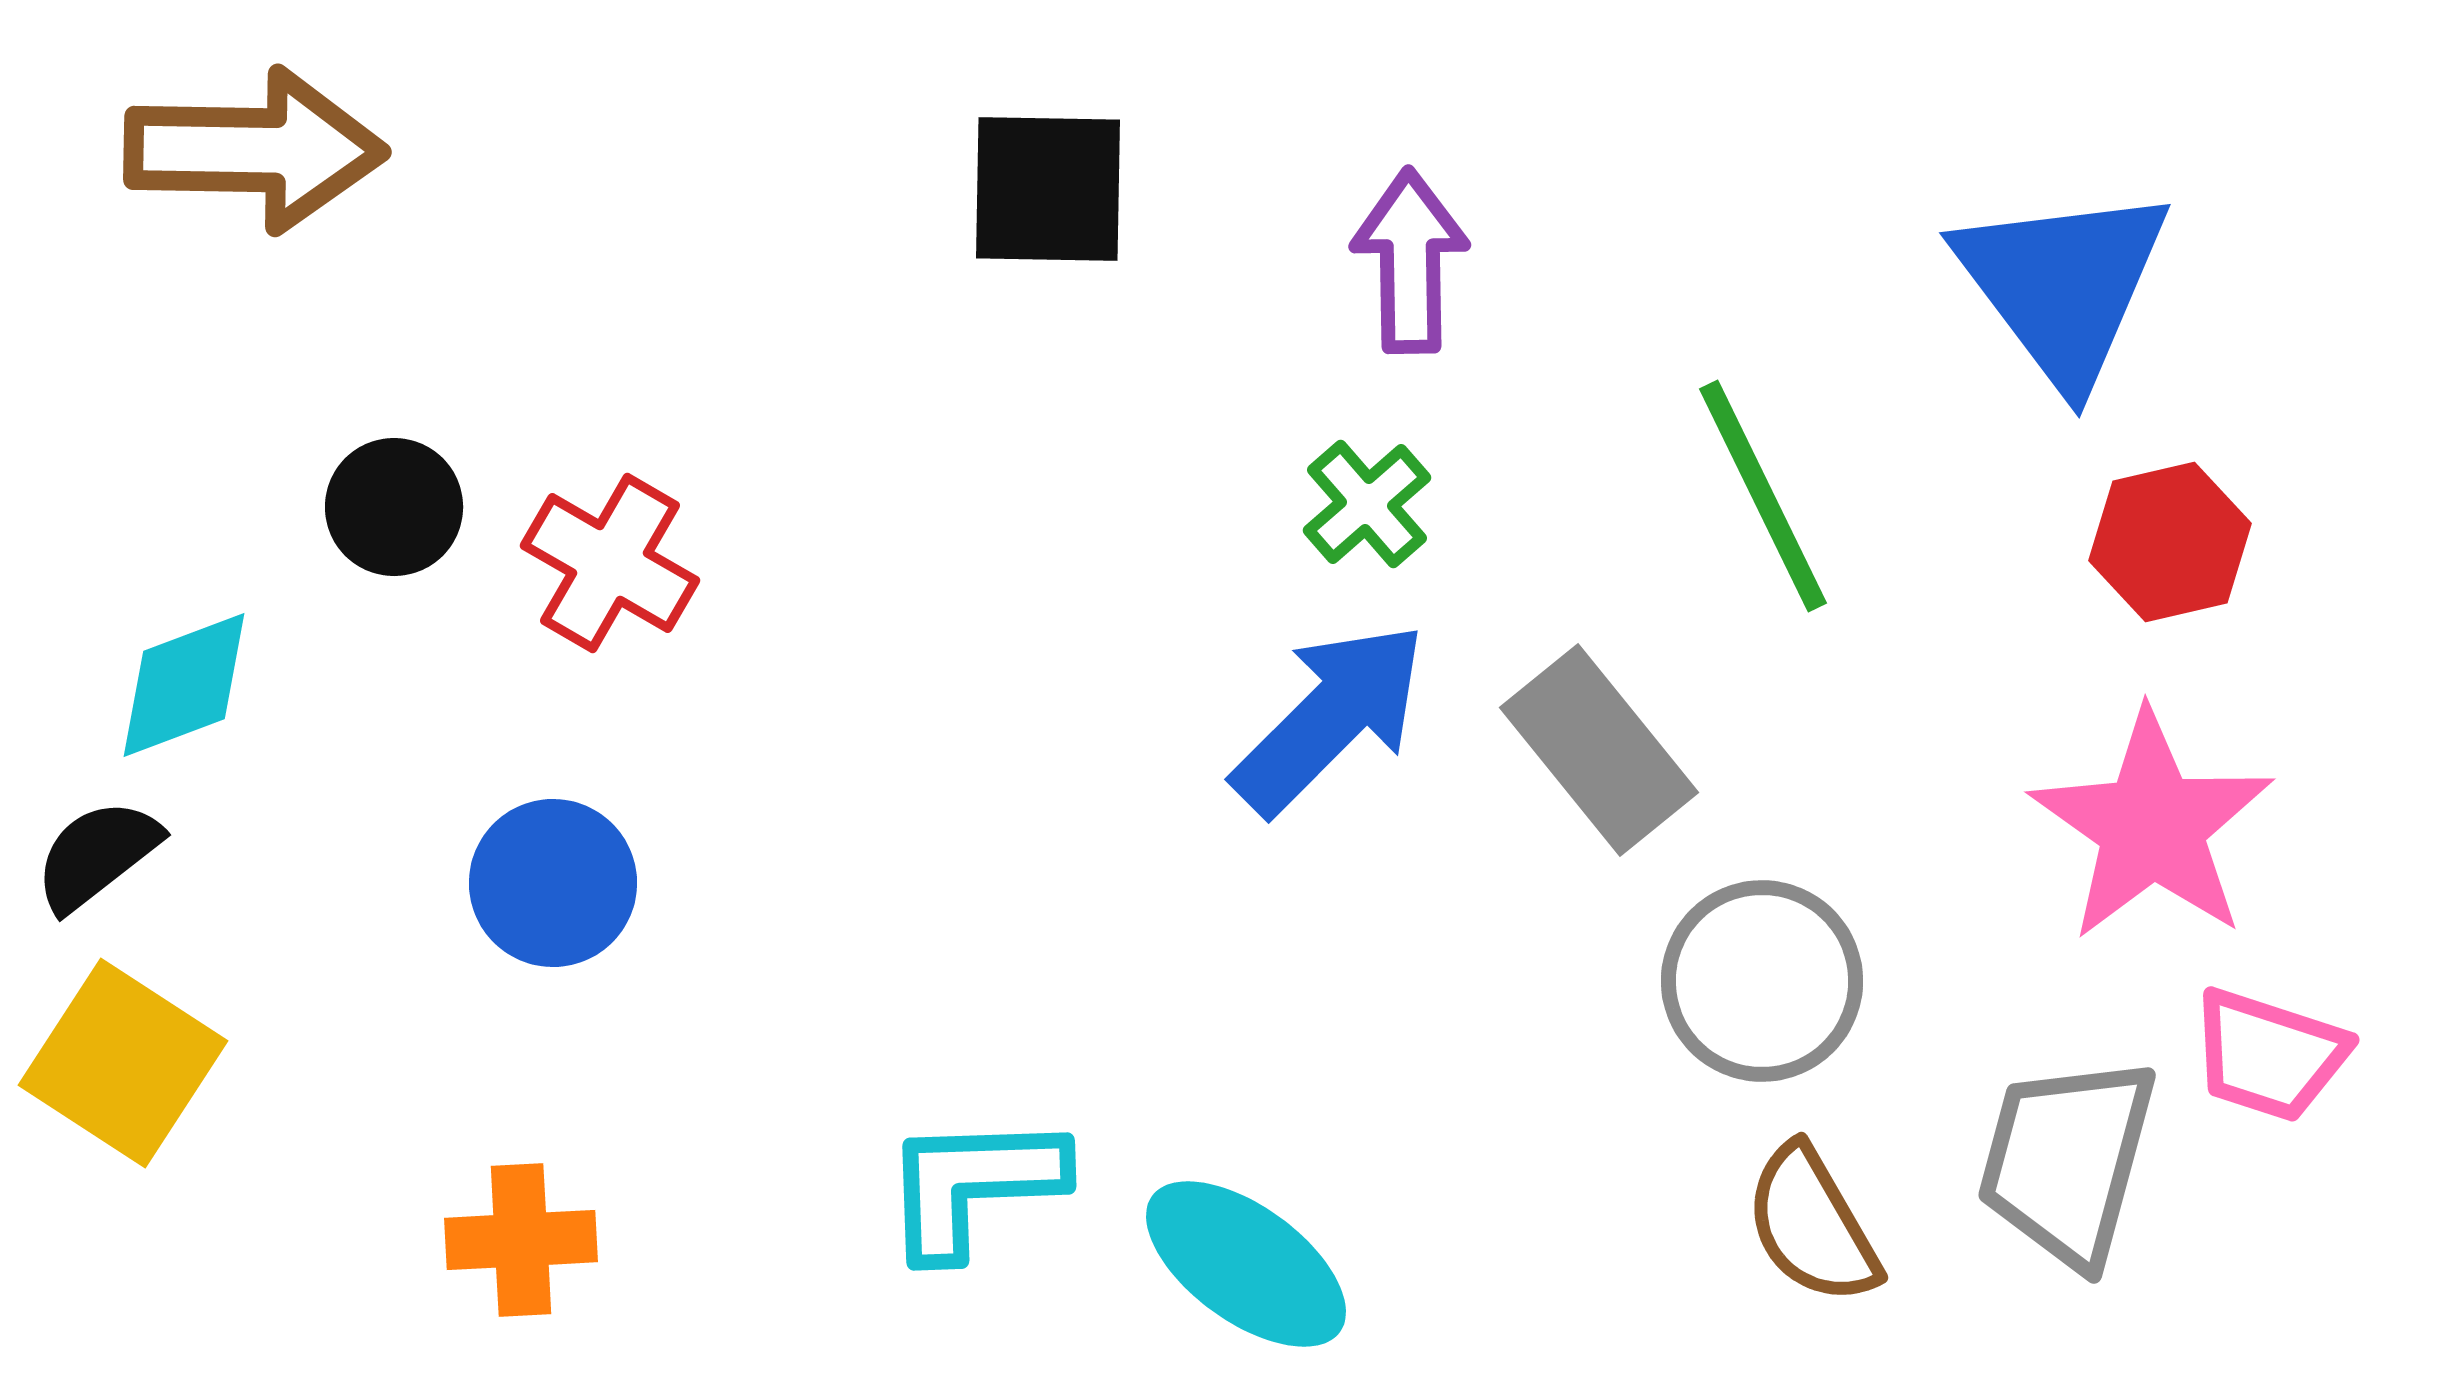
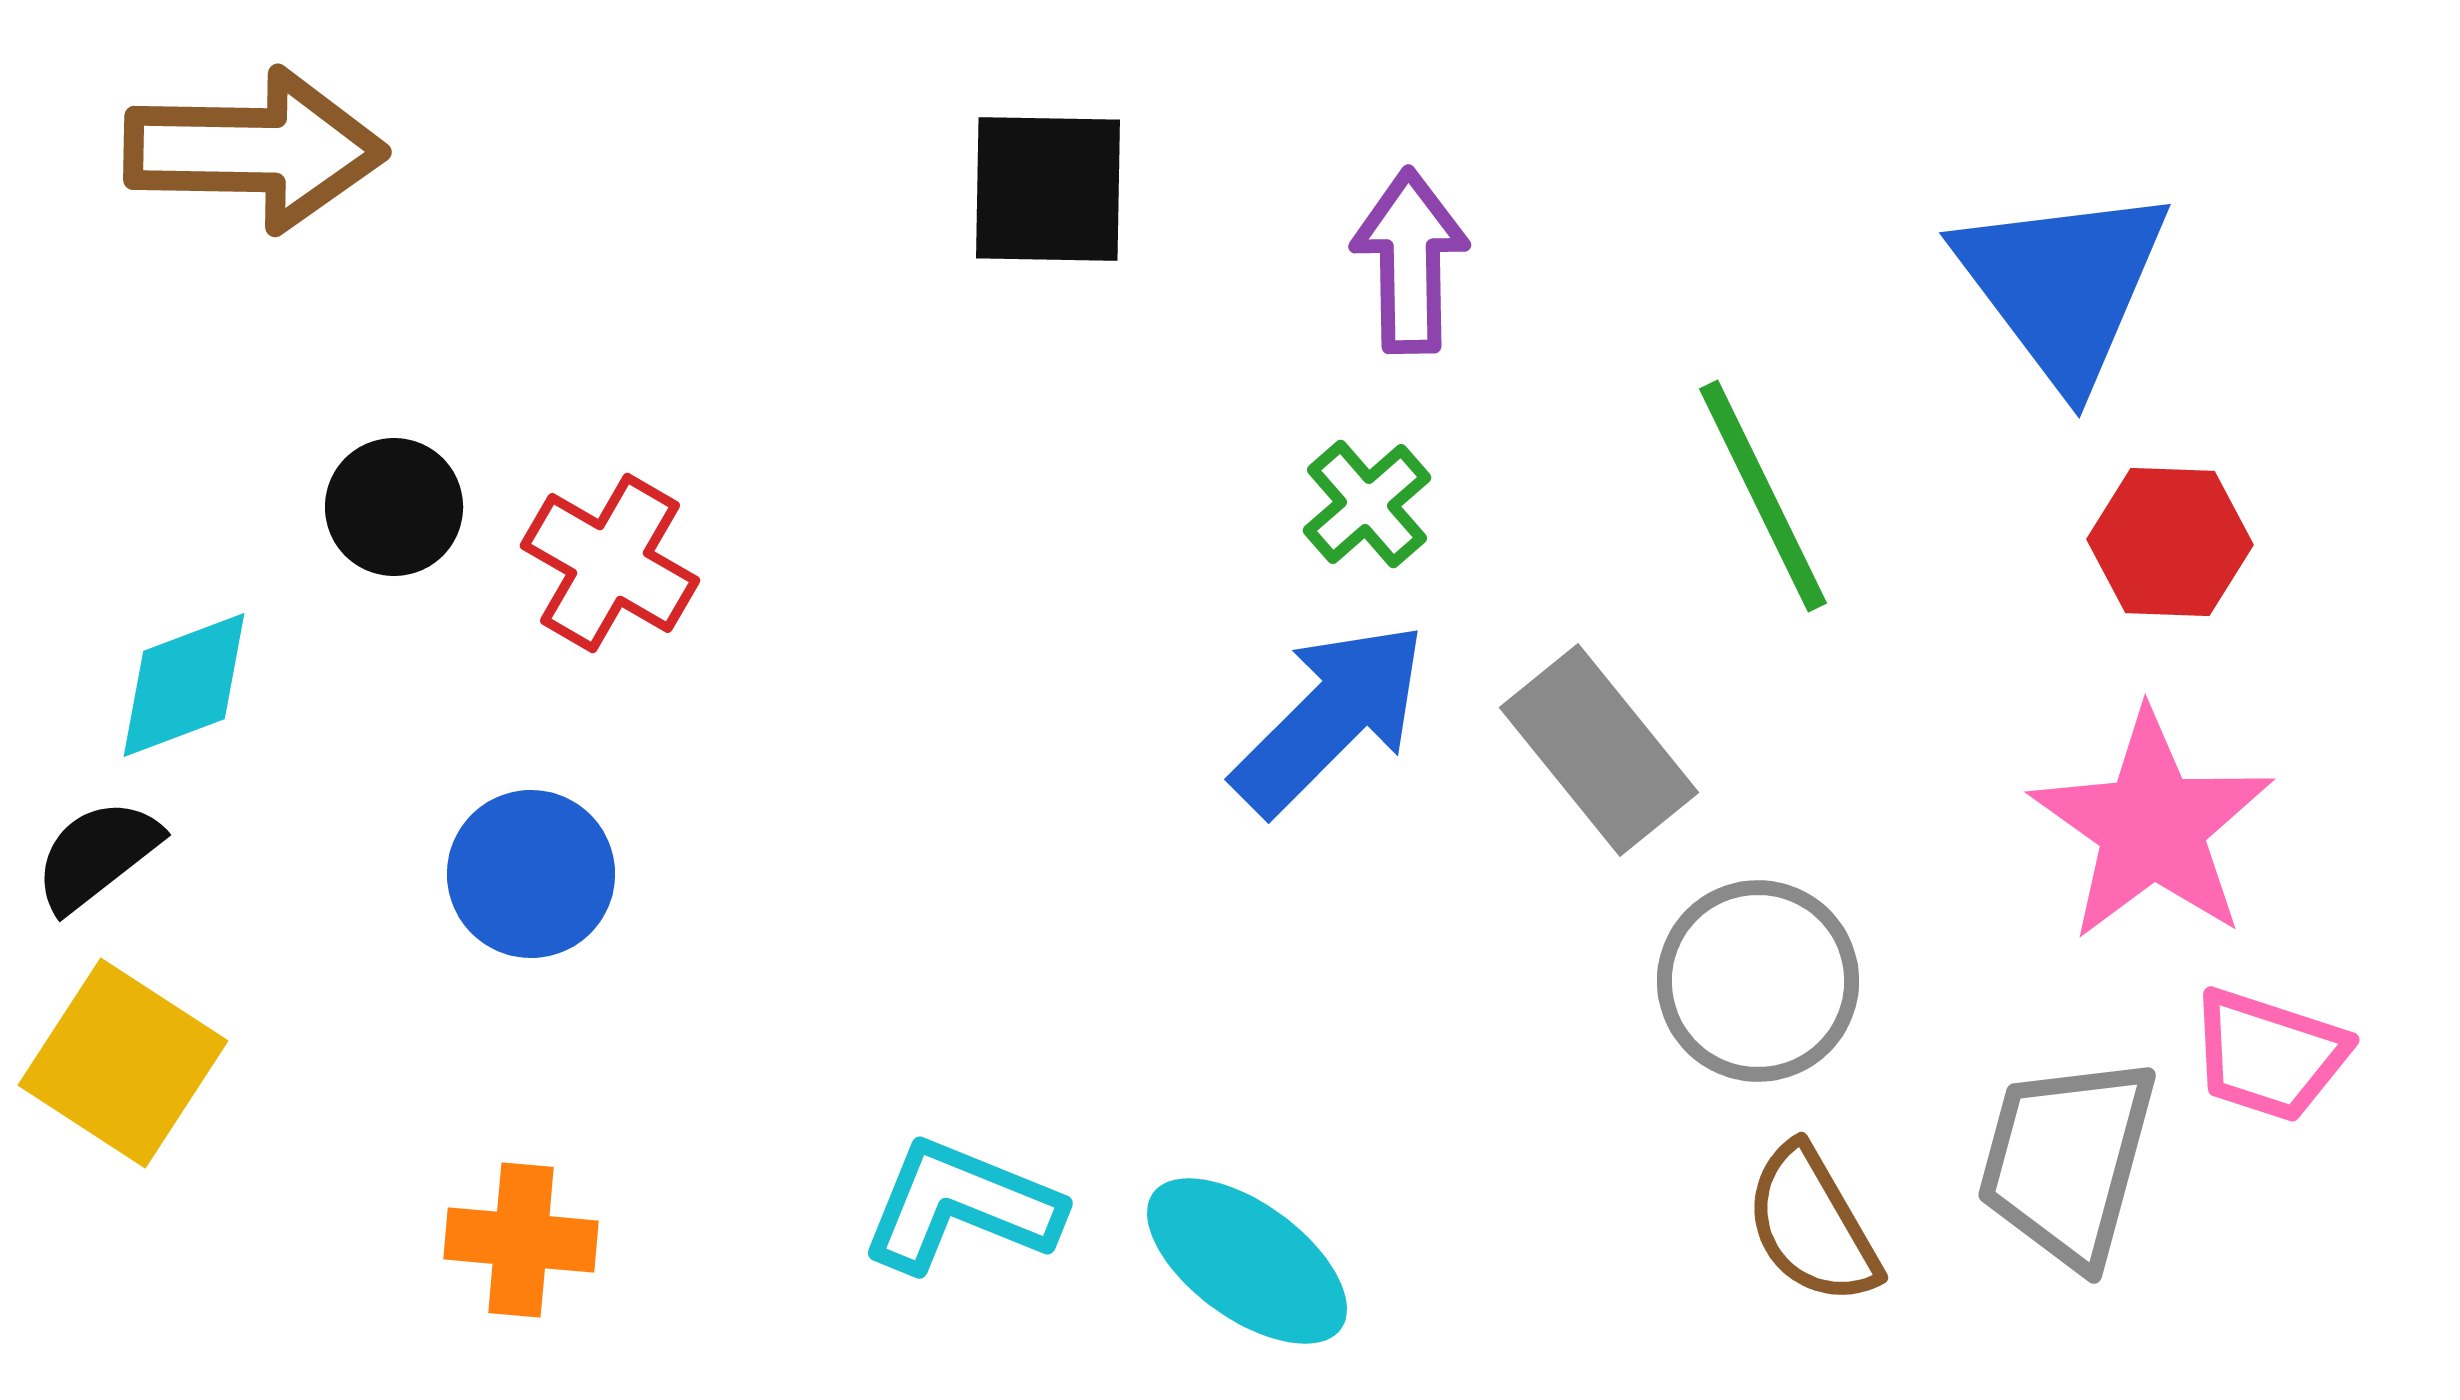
red hexagon: rotated 15 degrees clockwise
blue circle: moved 22 px left, 9 px up
gray circle: moved 4 px left
cyan L-shape: moved 12 px left, 21 px down; rotated 24 degrees clockwise
orange cross: rotated 8 degrees clockwise
cyan ellipse: moved 1 px right, 3 px up
